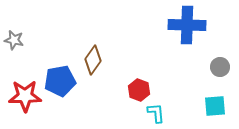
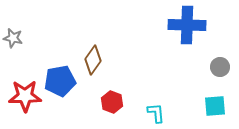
gray star: moved 1 px left, 2 px up
red hexagon: moved 27 px left, 12 px down
